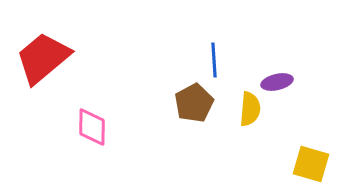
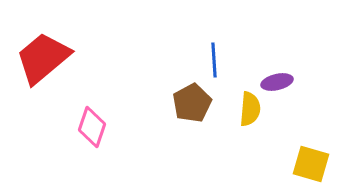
brown pentagon: moved 2 px left
pink diamond: rotated 18 degrees clockwise
